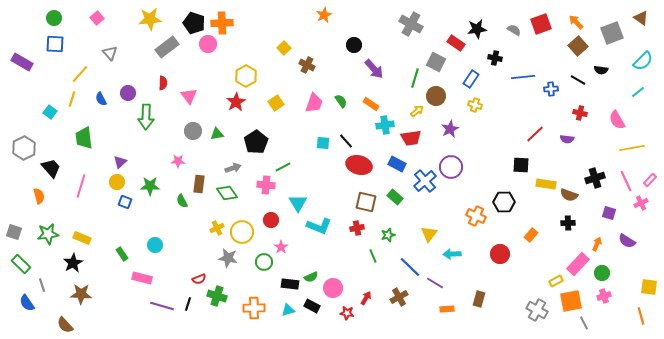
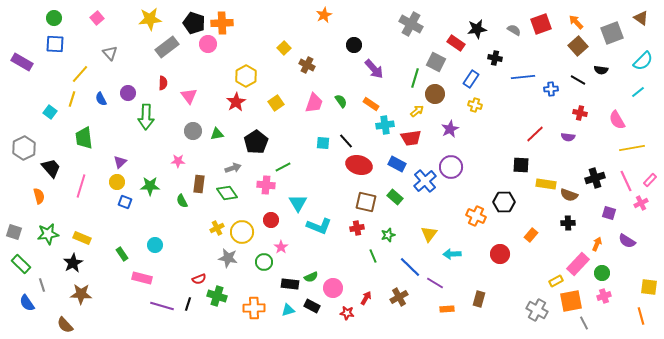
brown circle at (436, 96): moved 1 px left, 2 px up
purple semicircle at (567, 139): moved 1 px right, 2 px up
